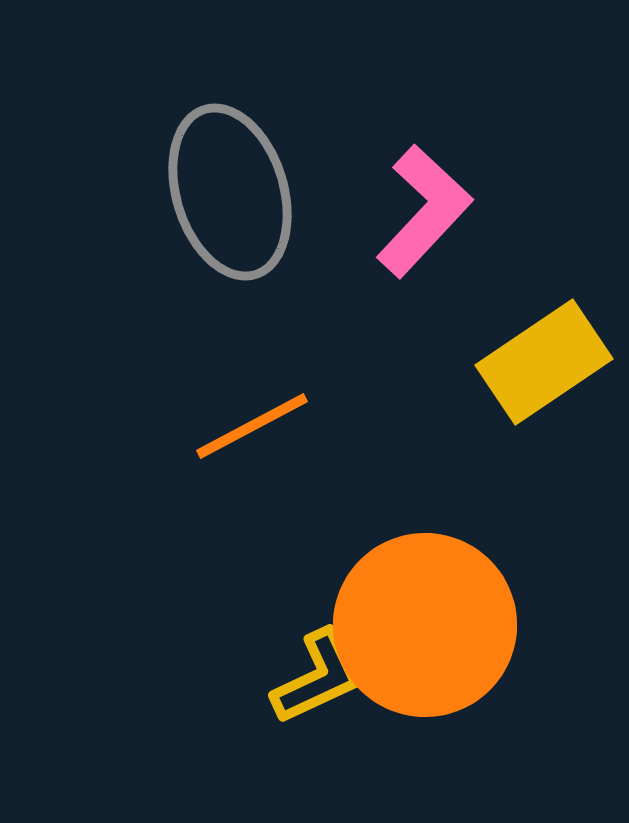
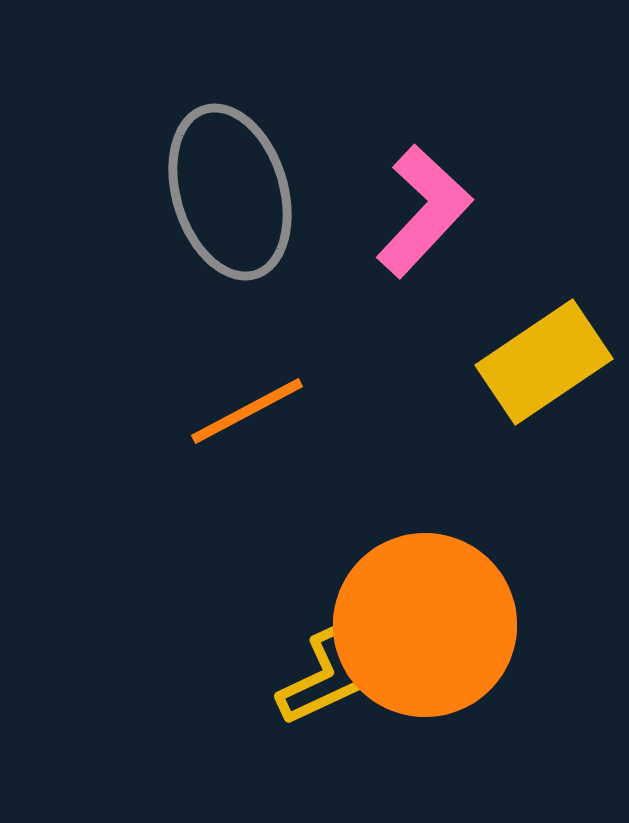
orange line: moved 5 px left, 15 px up
yellow L-shape: moved 6 px right, 1 px down
